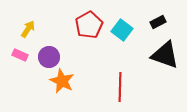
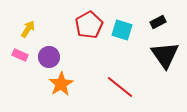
cyan square: rotated 20 degrees counterclockwise
black triangle: rotated 36 degrees clockwise
orange star: moved 1 px left, 3 px down; rotated 15 degrees clockwise
red line: rotated 52 degrees counterclockwise
